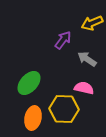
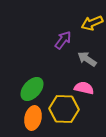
green ellipse: moved 3 px right, 6 px down
